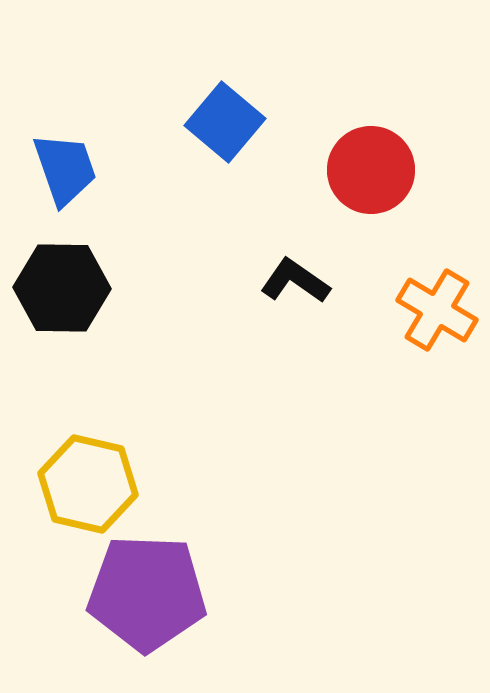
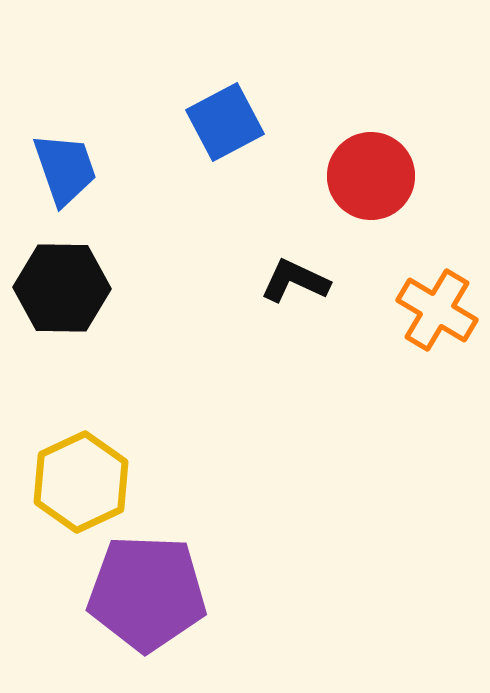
blue square: rotated 22 degrees clockwise
red circle: moved 6 px down
black L-shape: rotated 10 degrees counterclockwise
yellow hexagon: moved 7 px left, 2 px up; rotated 22 degrees clockwise
